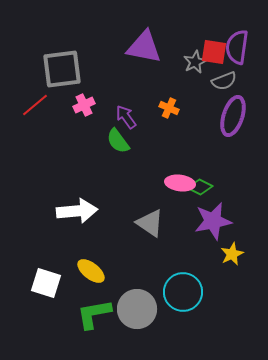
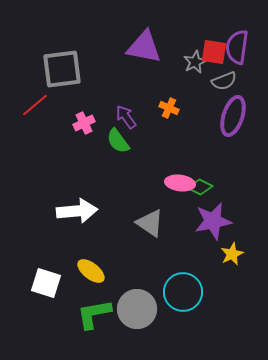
pink cross: moved 18 px down
